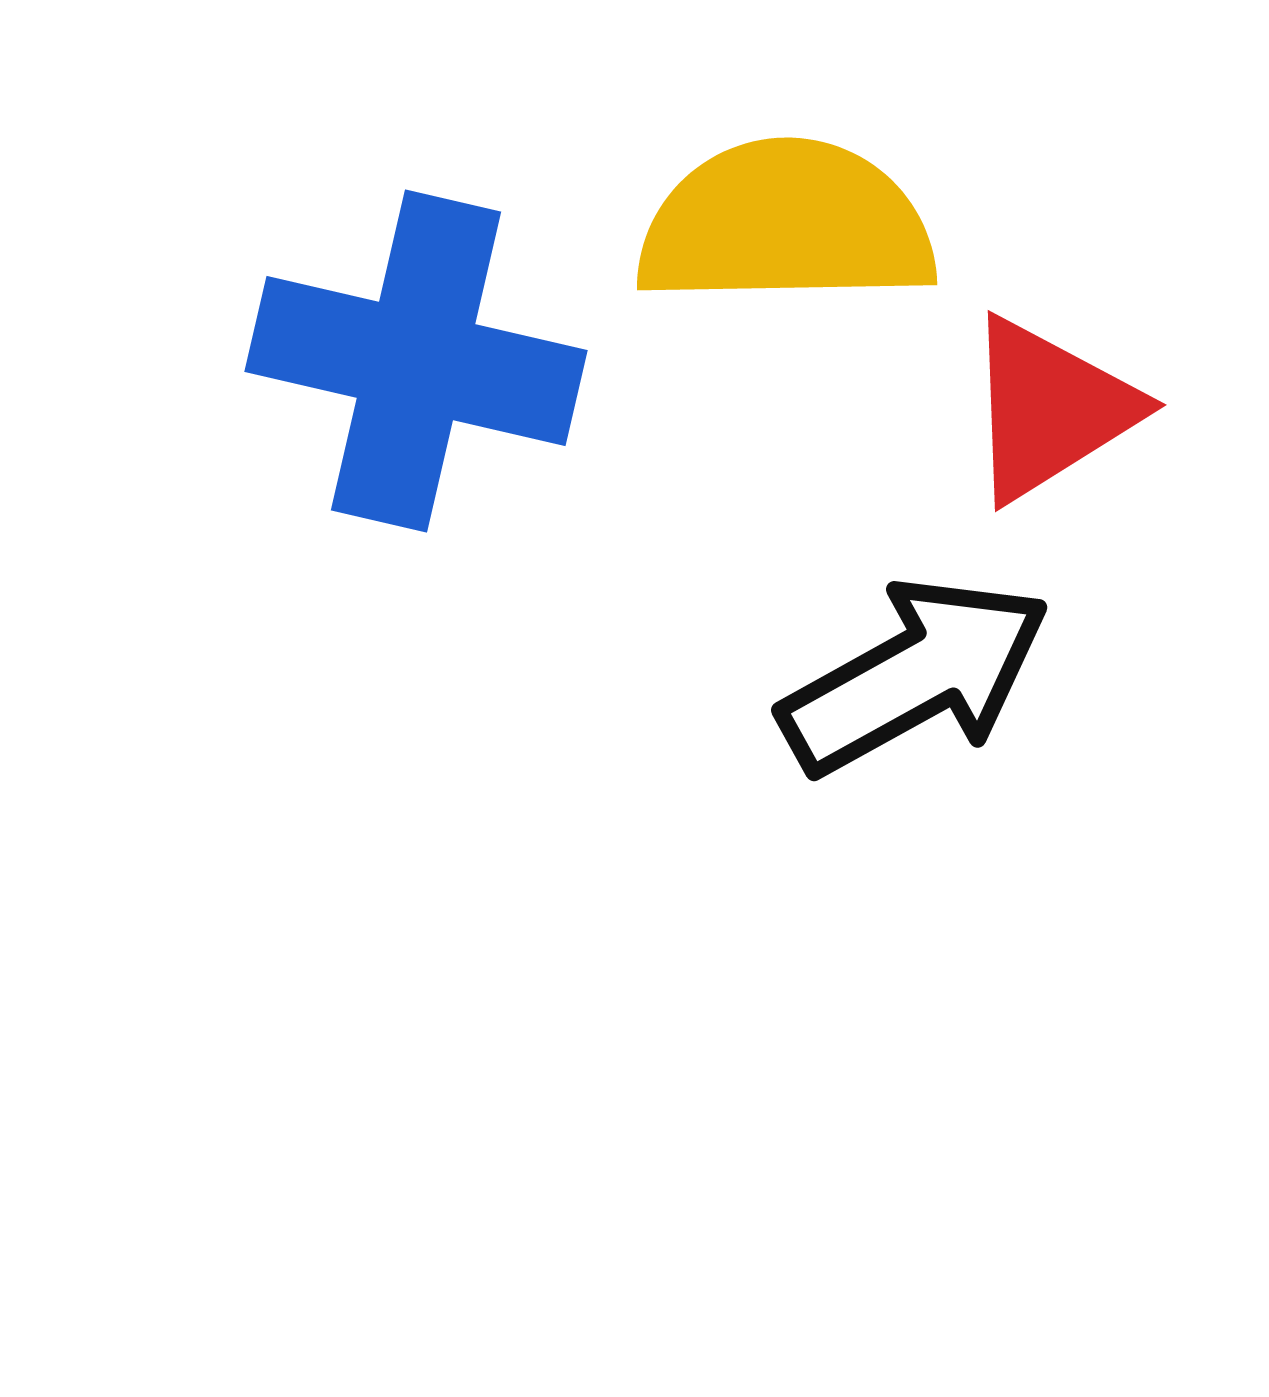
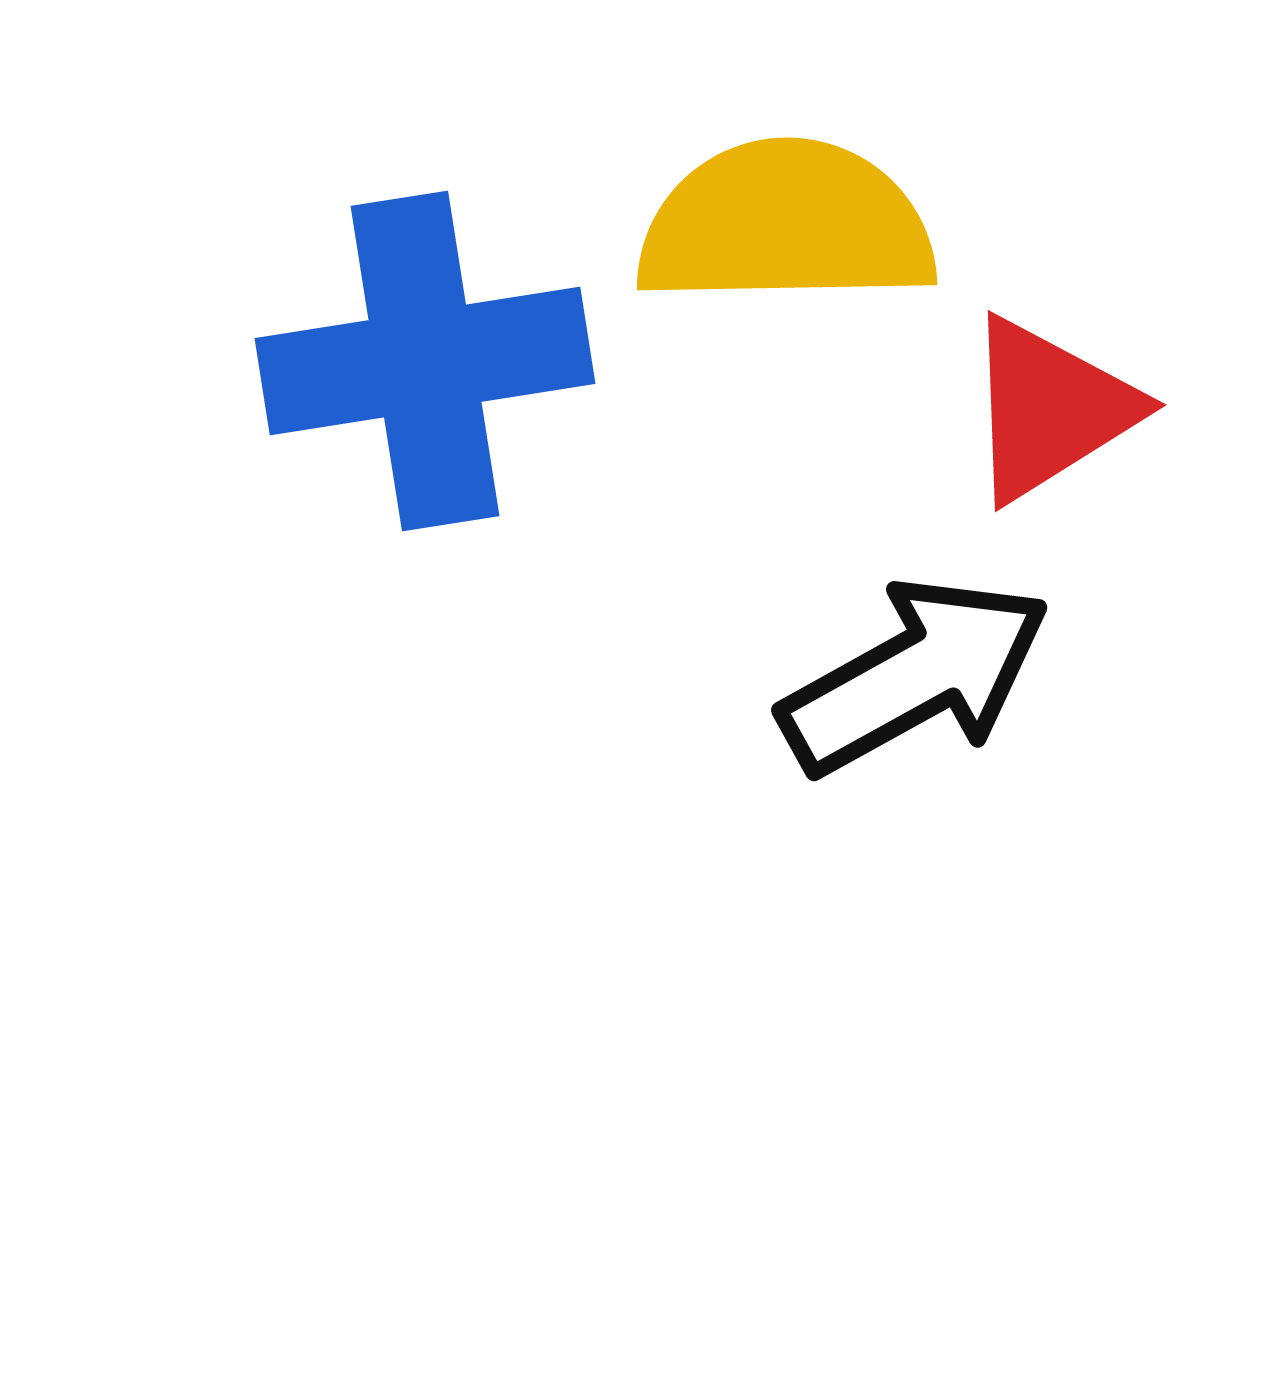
blue cross: moved 9 px right; rotated 22 degrees counterclockwise
